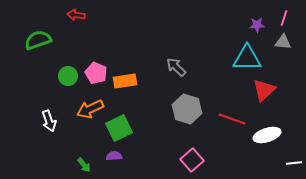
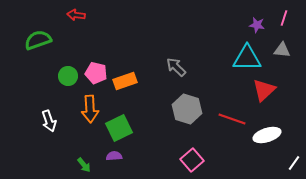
purple star: rotated 14 degrees clockwise
gray triangle: moved 1 px left, 8 px down
pink pentagon: rotated 10 degrees counterclockwise
orange rectangle: rotated 10 degrees counterclockwise
orange arrow: rotated 68 degrees counterclockwise
white line: rotated 49 degrees counterclockwise
